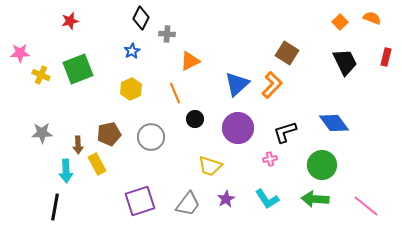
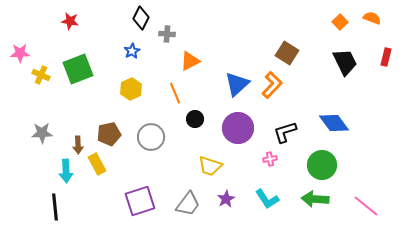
red star: rotated 24 degrees clockwise
black line: rotated 16 degrees counterclockwise
